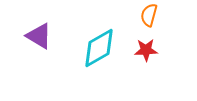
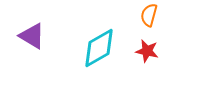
purple triangle: moved 7 px left
red star: moved 1 px right, 1 px down; rotated 15 degrees clockwise
